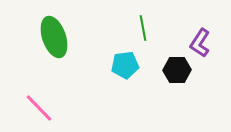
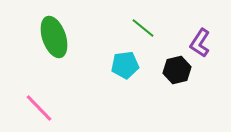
green line: rotated 40 degrees counterclockwise
black hexagon: rotated 12 degrees counterclockwise
